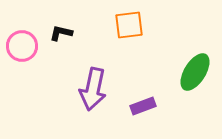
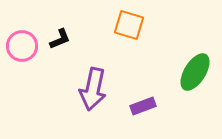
orange square: rotated 24 degrees clockwise
black L-shape: moved 1 px left, 6 px down; rotated 145 degrees clockwise
